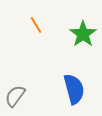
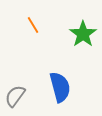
orange line: moved 3 px left
blue semicircle: moved 14 px left, 2 px up
